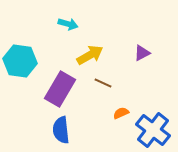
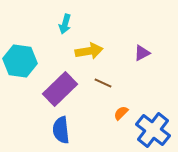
cyan arrow: moved 3 px left; rotated 90 degrees clockwise
yellow arrow: moved 1 px left, 4 px up; rotated 20 degrees clockwise
purple rectangle: rotated 16 degrees clockwise
orange semicircle: rotated 21 degrees counterclockwise
